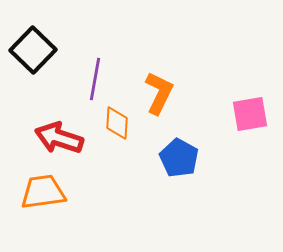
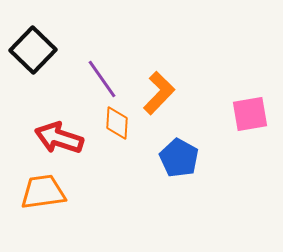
purple line: moved 7 px right; rotated 45 degrees counterclockwise
orange L-shape: rotated 18 degrees clockwise
